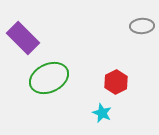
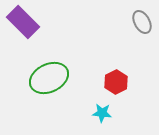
gray ellipse: moved 4 px up; rotated 65 degrees clockwise
purple rectangle: moved 16 px up
cyan star: rotated 18 degrees counterclockwise
